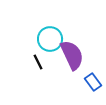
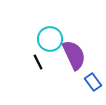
purple semicircle: moved 2 px right
